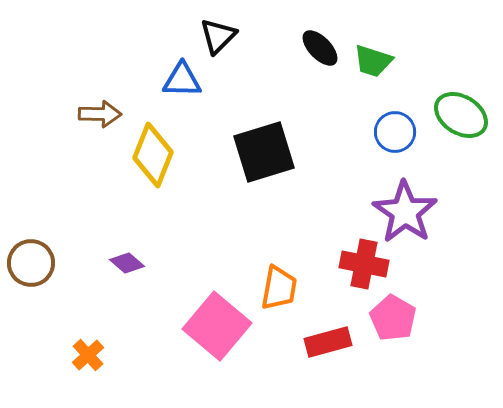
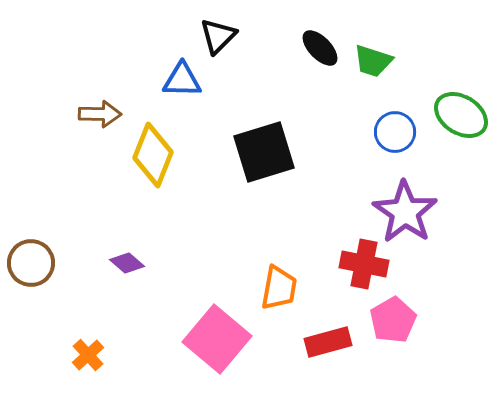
pink pentagon: moved 2 px down; rotated 12 degrees clockwise
pink square: moved 13 px down
